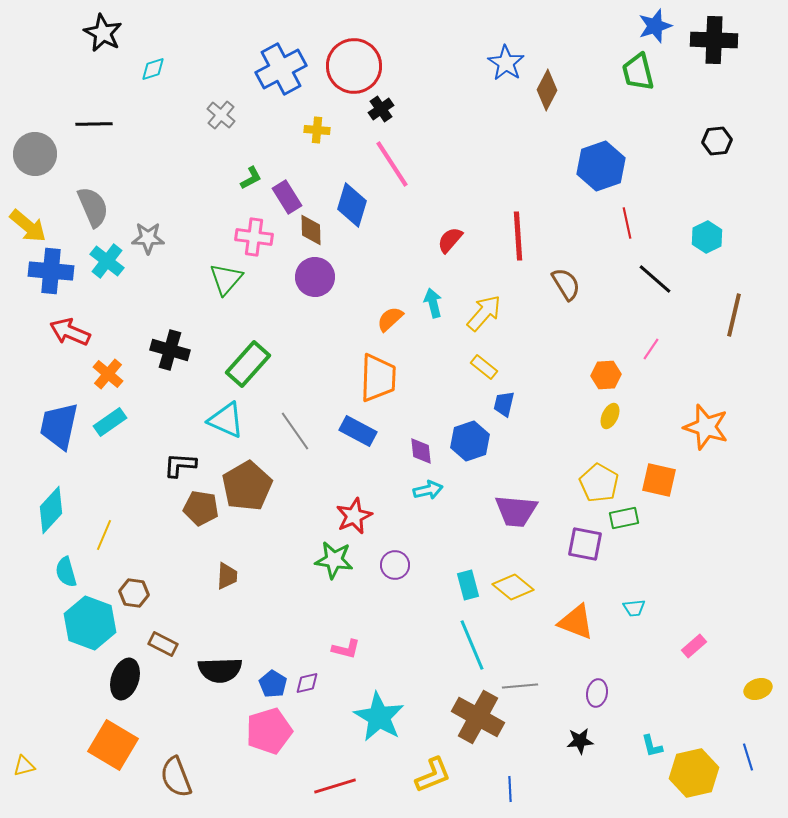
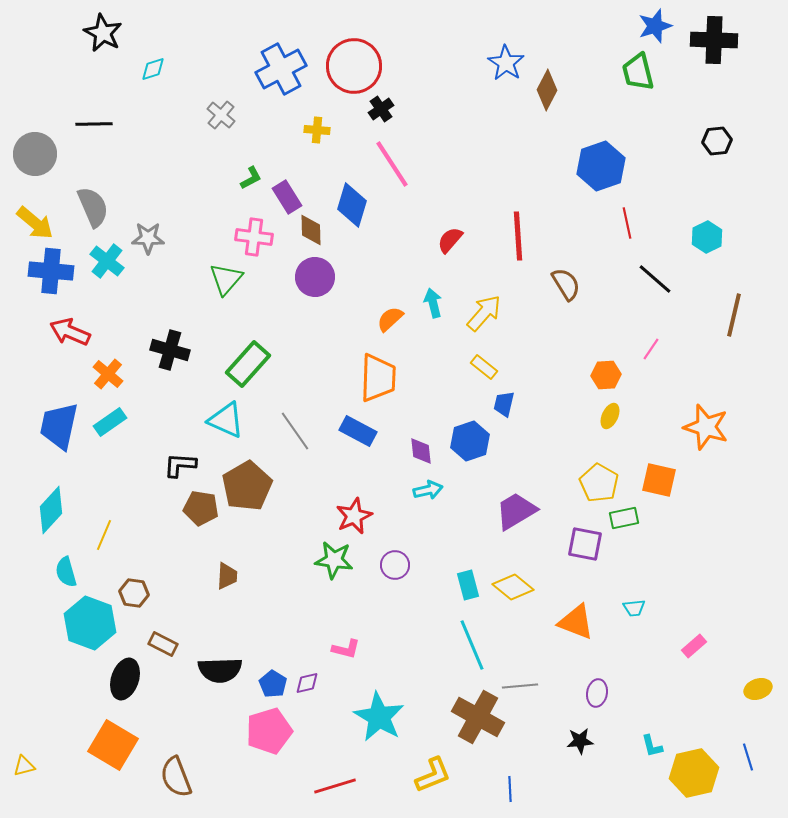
yellow arrow at (28, 226): moved 7 px right, 3 px up
purple trapezoid at (516, 511): rotated 144 degrees clockwise
